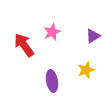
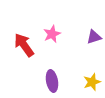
pink star: moved 2 px down
purple triangle: moved 1 px right, 1 px down; rotated 14 degrees clockwise
yellow star: moved 6 px right, 12 px down
